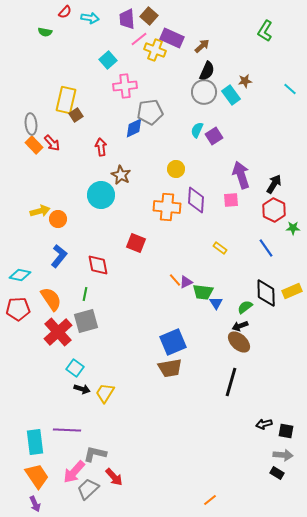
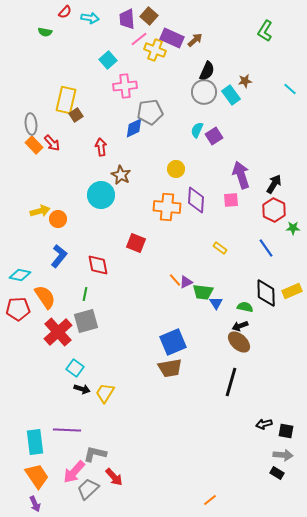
brown arrow at (202, 46): moved 7 px left, 6 px up
orange semicircle at (51, 299): moved 6 px left, 2 px up
green semicircle at (245, 307): rotated 49 degrees clockwise
